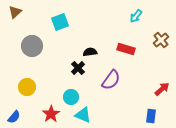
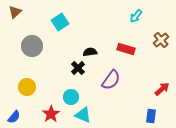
cyan square: rotated 12 degrees counterclockwise
